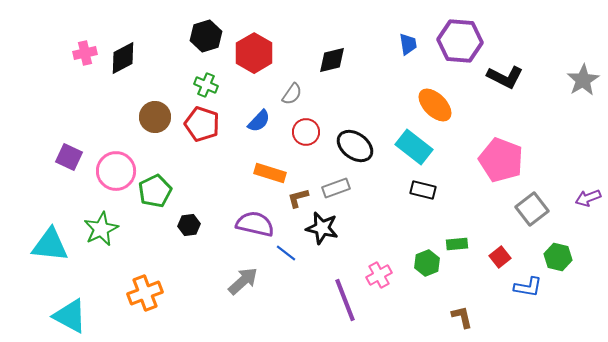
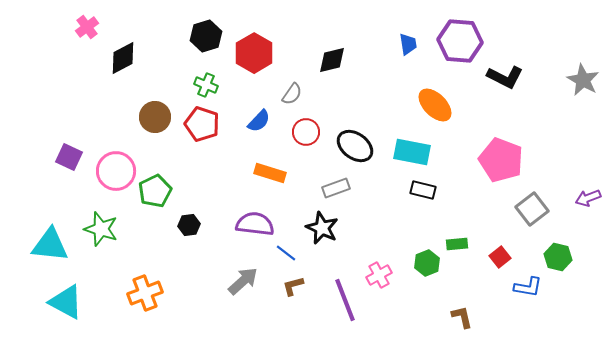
pink cross at (85, 53): moved 2 px right, 26 px up; rotated 25 degrees counterclockwise
gray star at (583, 80): rotated 12 degrees counterclockwise
cyan rectangle at (414, 147): moved 2 px left, 5 px down; rotated 27 degrees counterclockwise
brown L-shape at (298, 198): moved 5 px left, 88 px down
purple semicircle at (255, 224): rotated 6 degrees counterclockwise
black star at (322, 228): rotated 12 degrees clockwise
green star at (101, 229): rotated 28 degrees counterclockwise
cyan triangle at (70, 316): moved 4 px left, 14 px up
